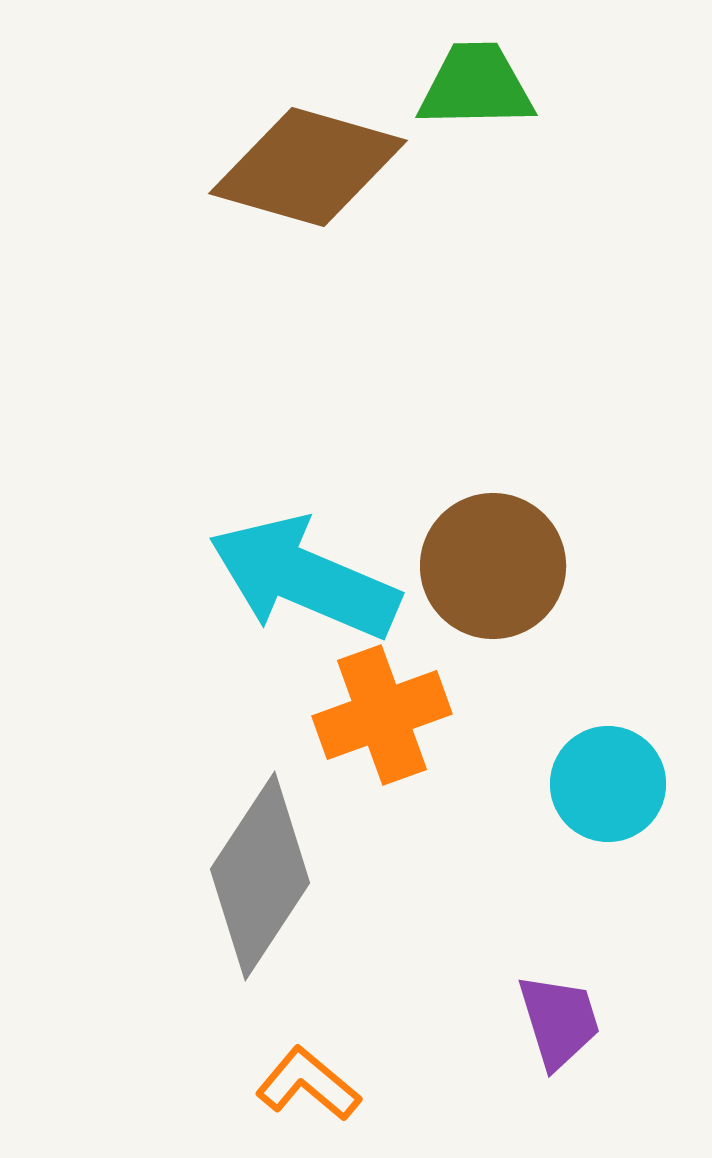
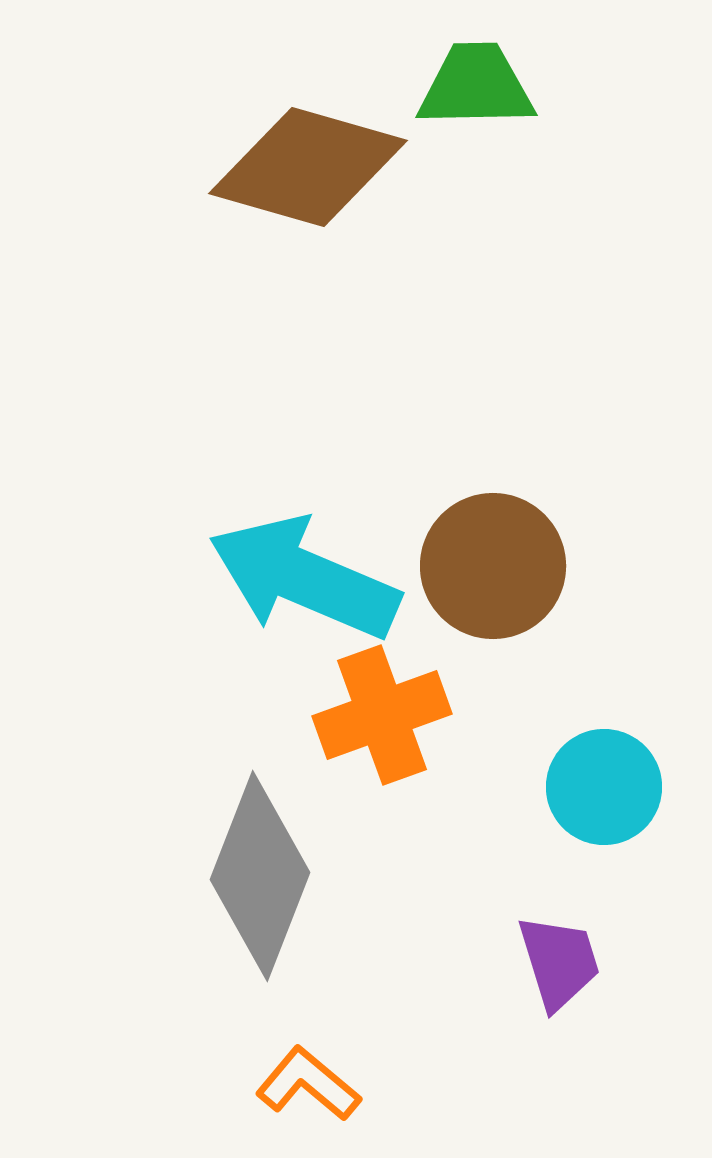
cyan circle: moved 4 px left, 3 px down
gray diamond: rotated 12 degrees counterclockwise
purple trapezoid: moved 59 px up
